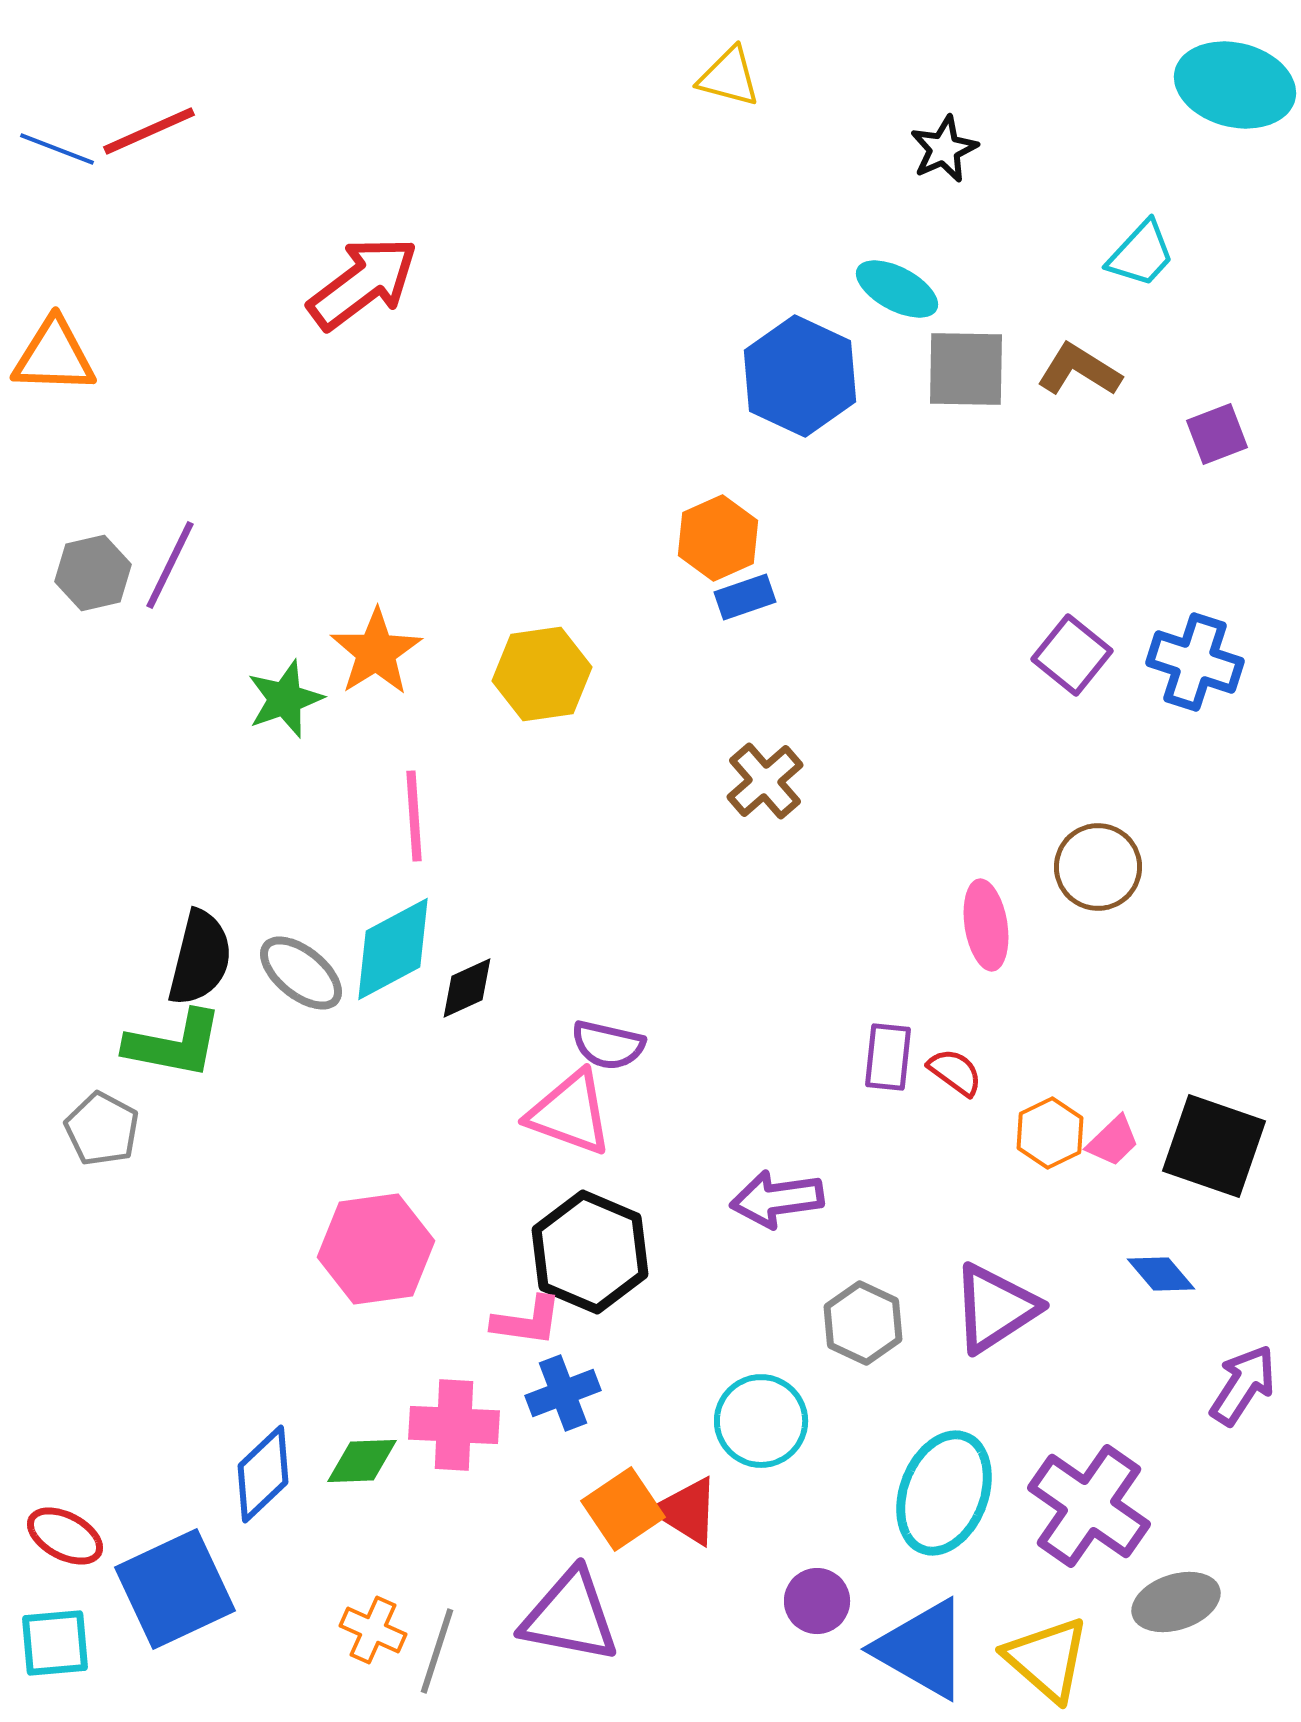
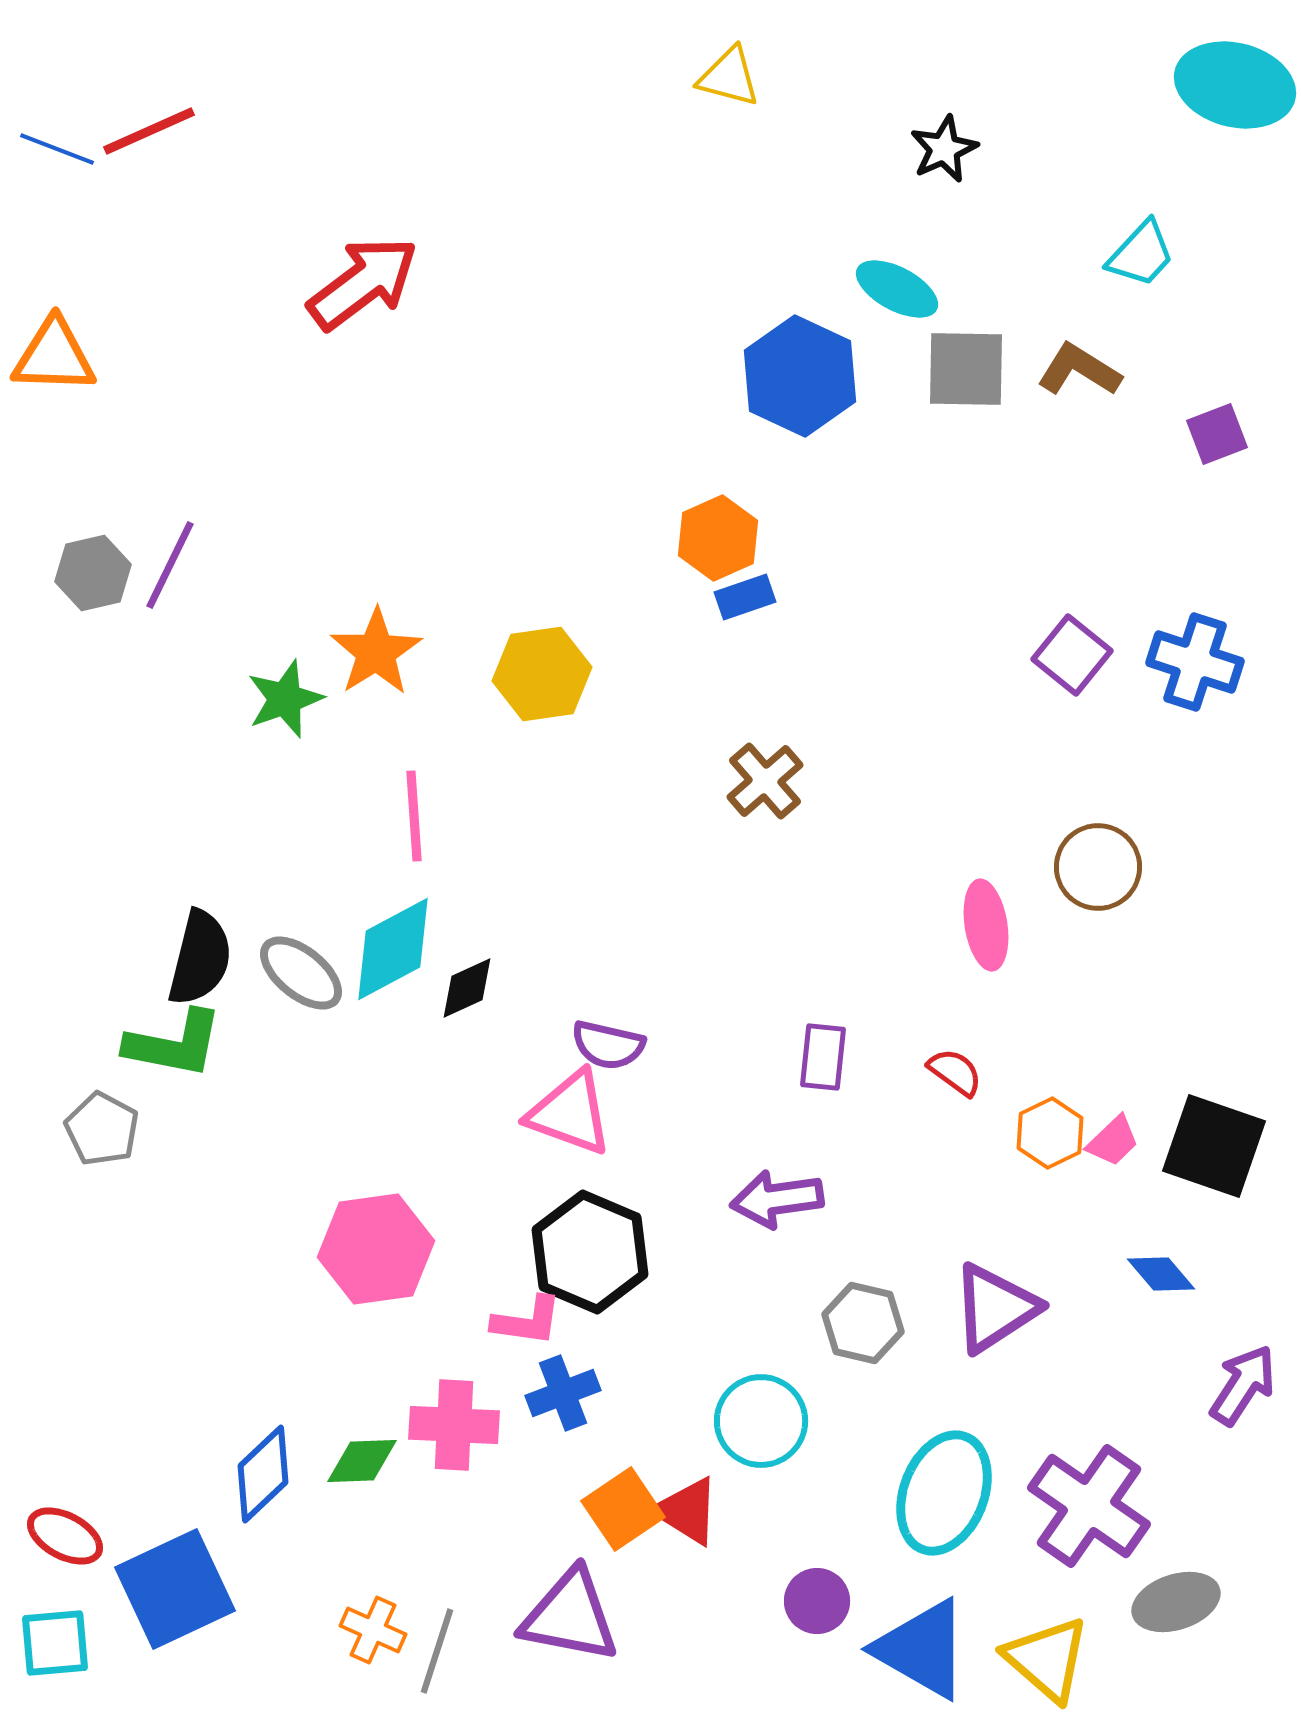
purple rectangle at (888, 1057): moved 65 px left
gray hexagon at (863, 1323): rotated 12 degrees counterclockwise
